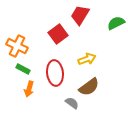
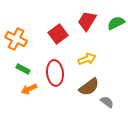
red trapezoid: moved 7 px right, 6 px down
orange cross: moved 1 px left, 7 px up
orange arrow: rotated 49 degrees clockwise
gray semicircle: moved 35 px right, 1 px up
